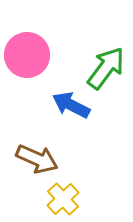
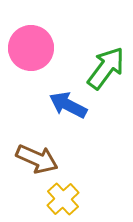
pink circle: moved 4 px right, 7 px up
blue arrow: moved 3 px left
